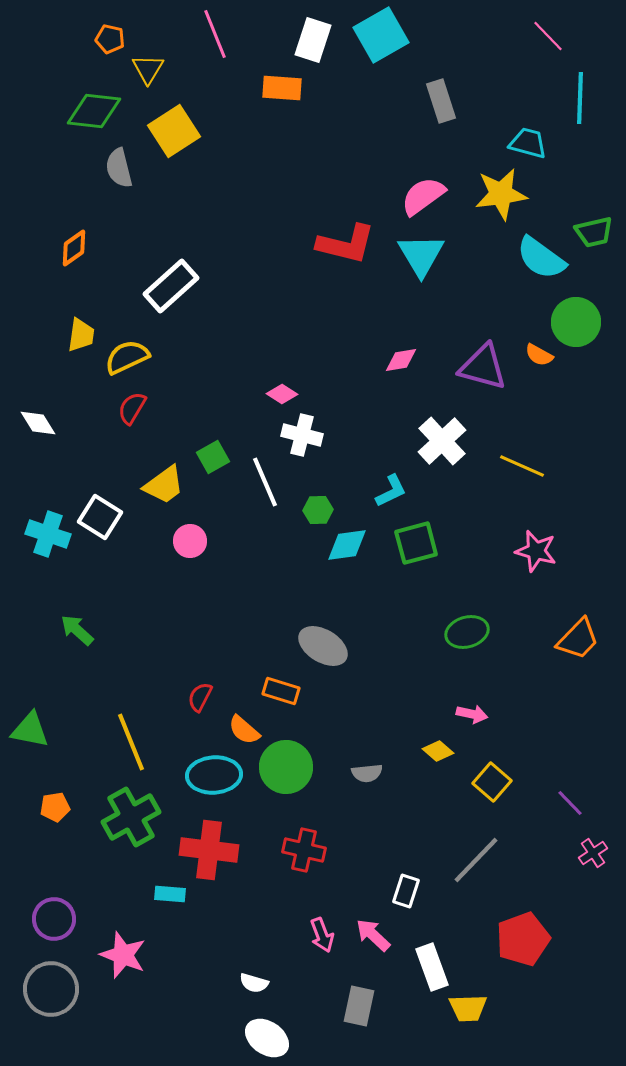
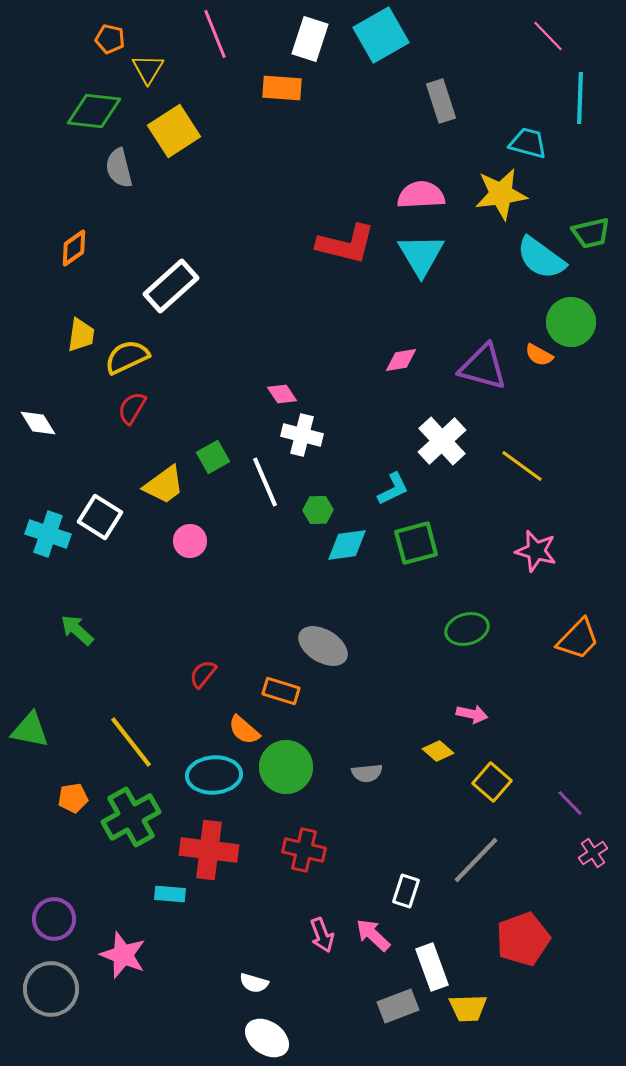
white rectangle at (313, 40): moved 3 px left, 1 px up
pink semicircle at (423, 196): moved 2 px left, 1 px up; rotated 33 degrees clockwise
green trapezoid at (594, 232): moved 3 px left, 1 px down
green circle at (576, 322): moved 5 px left
pink diamond at (282, 394): rotated 24 degrees clockwise
yellow line at (522, 466): rotated 12 degrees clockwise
cyan L-shape at (391, 491): moved 2 px right, 2 px up
green ellipse at (467, 632): moved 3 px up
red semicircle at (200, 697): moved 3 px right, 23 px up; rotated 12 degrees clockwise
yellow line at (131, 742): rotated 16 degrees counterclockwise
orange pentagon at (55, 807): moved 18 px right, 9 px up
gray rectangle at (359, 1006): moved 39 px right; rotated 57 degrees clockwise
